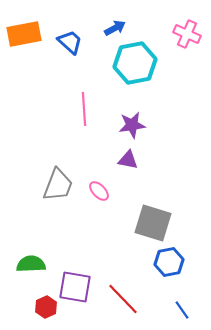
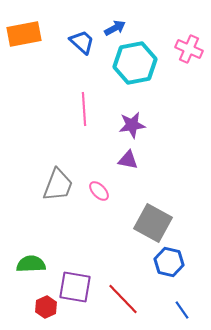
pink cross: moved 2 px right, 15 px down
blue trapezoid: moved 12 px right
gray square: rotated 12 degrees clockwise
blue hexagon: rotated 24 degrees clockwise
